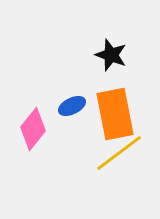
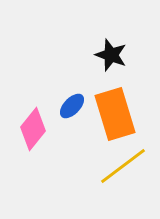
blue ellipse: rotated 20 degrees counterclockwise
orange rectangle: rotated 6 degrees counterclockwise
yellow line: moved 4 px right, 13 px down
